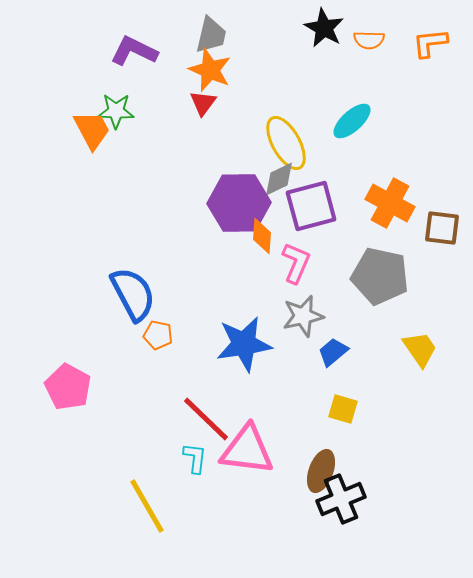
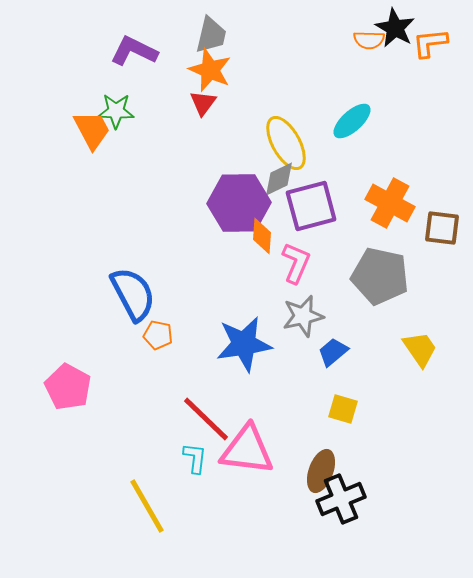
black star: moved 71 px right
